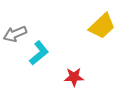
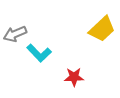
yellow trapezoid: moved 3 px down
cyan L-shape: rotated 85 degrees clockwise
